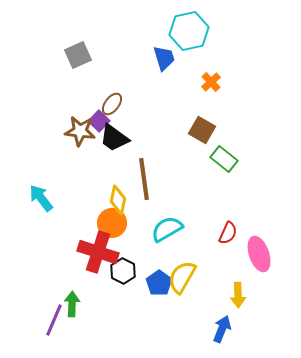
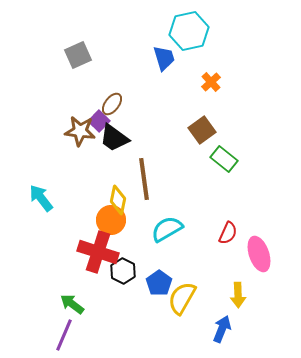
brown square: rotated 24 degrees clockwise
orange circle: moved 1 px left, 3 px up
yellow semicircle: moved 21 px down
green arrow: rotated 55 degrees counterclockwise
purple line: moved 10 px right, 15 px down
